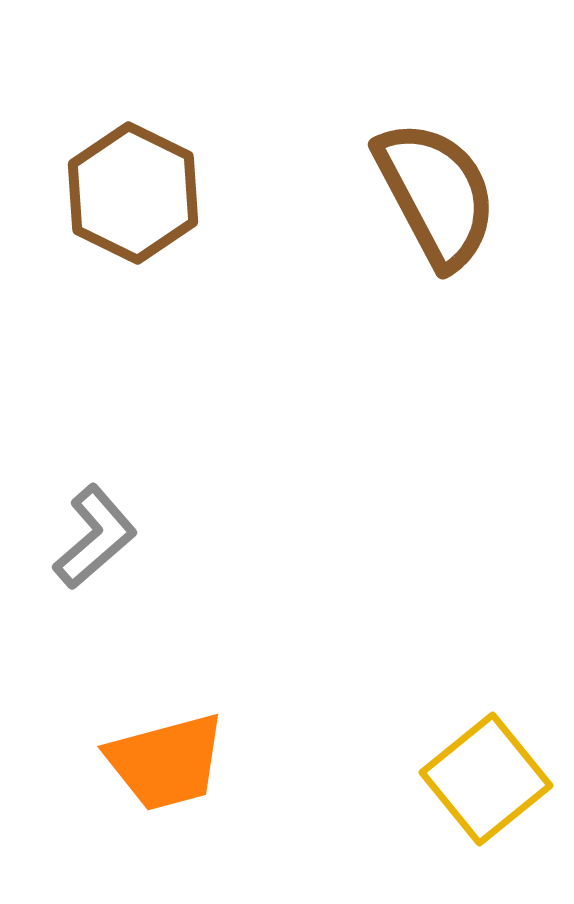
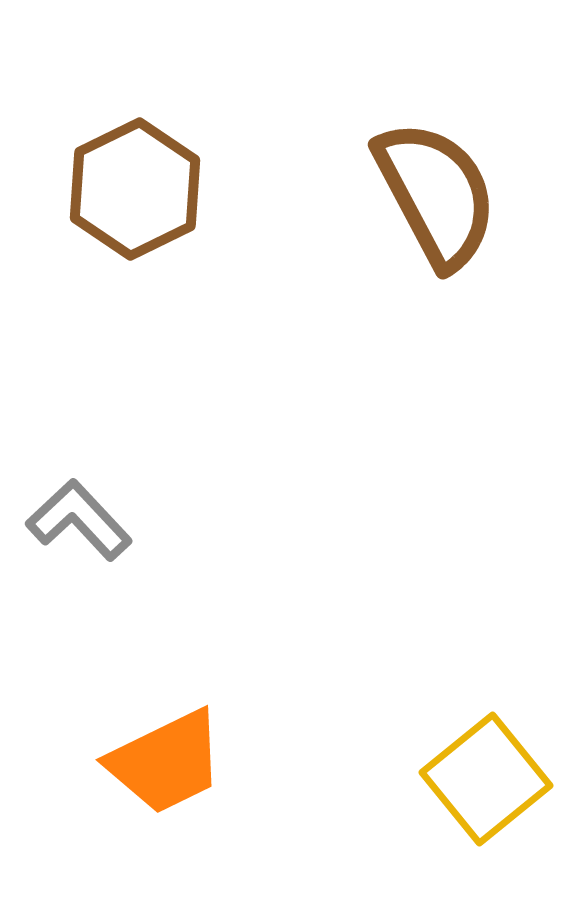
brown hexagon: moved 2 px right, 4 px up; rotated 8 degrees clockwise
gray L-shape: moved 16 px left, 17 px up; rotated 92 degrees counterclockwise
orange trapezoid: rotated 11 degrees counterclockwise
